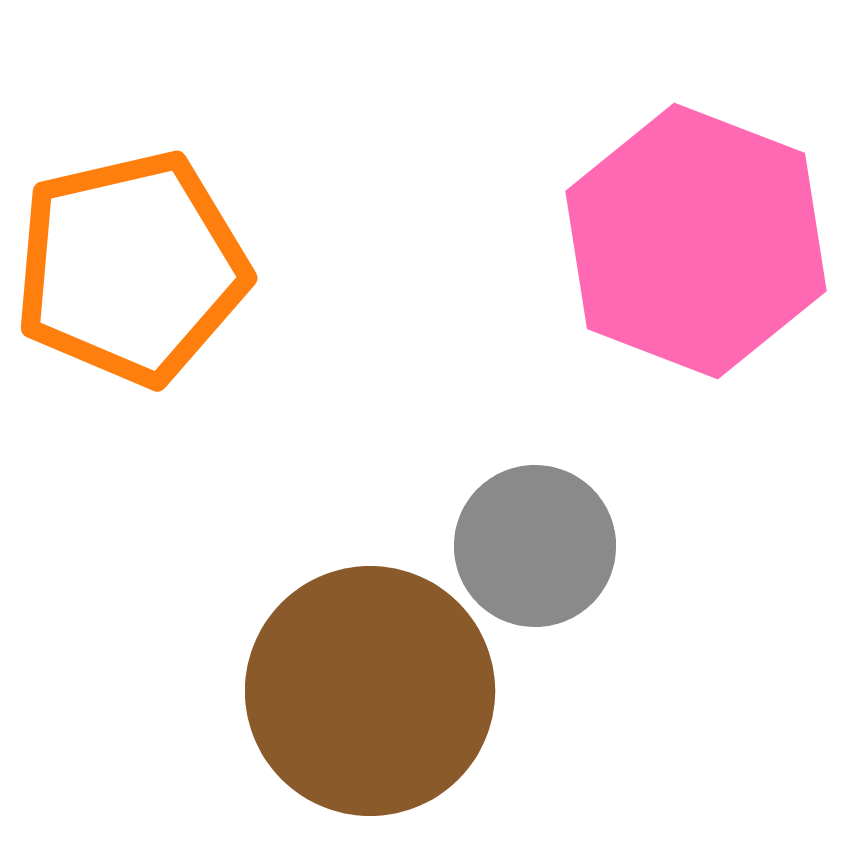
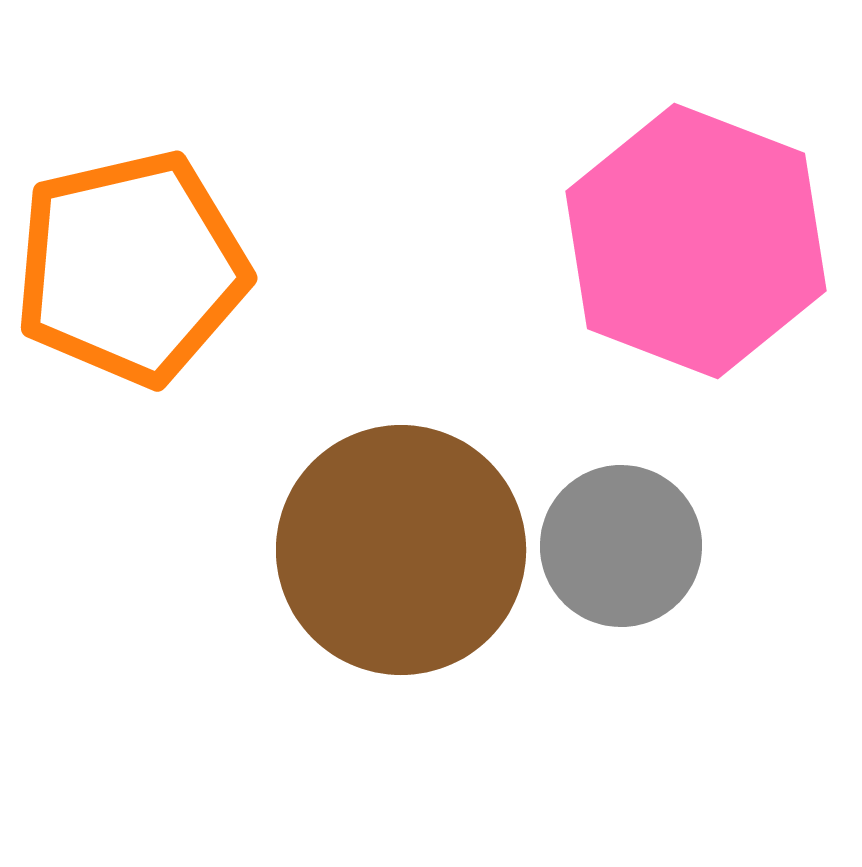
gray circle: moved 86 px right
brown circle: moved 31 px right, 141 px up
